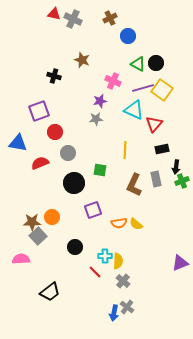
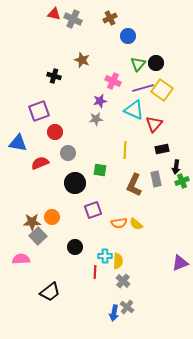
green triangle at (138, 64): rotated 42 degrees clockwise
black circle at (74, 183): moved 1 px right
red line at (95, 272): rotated 48 degrees clockwise
